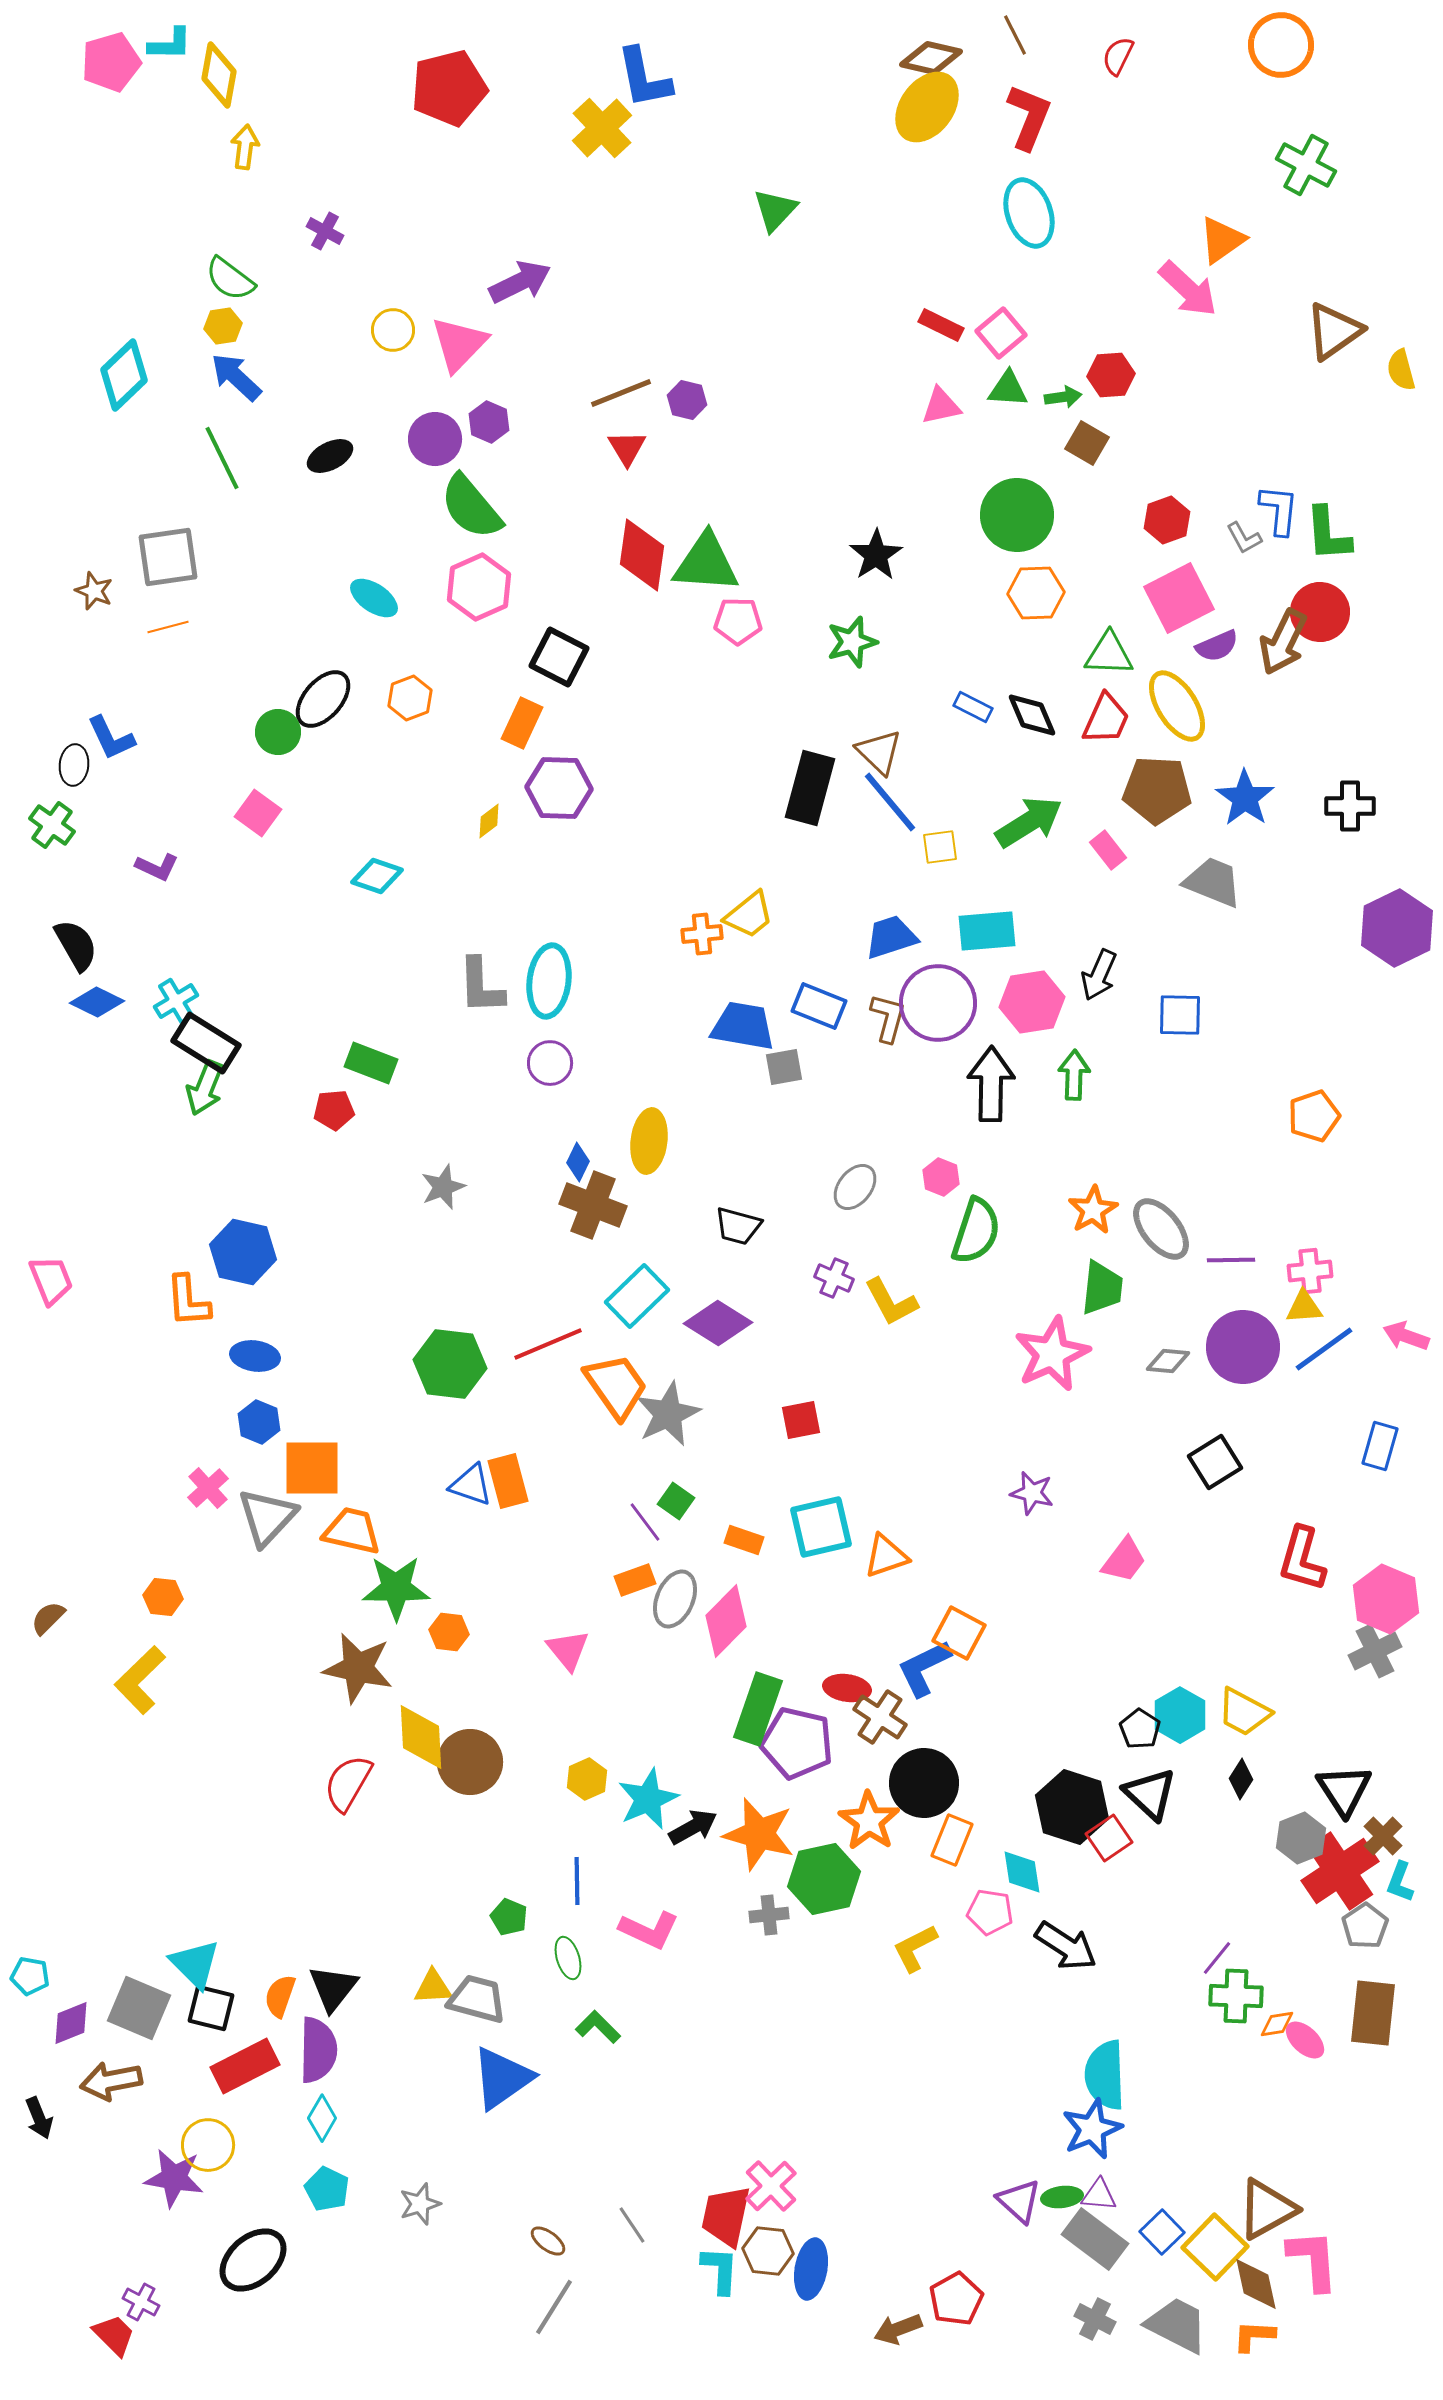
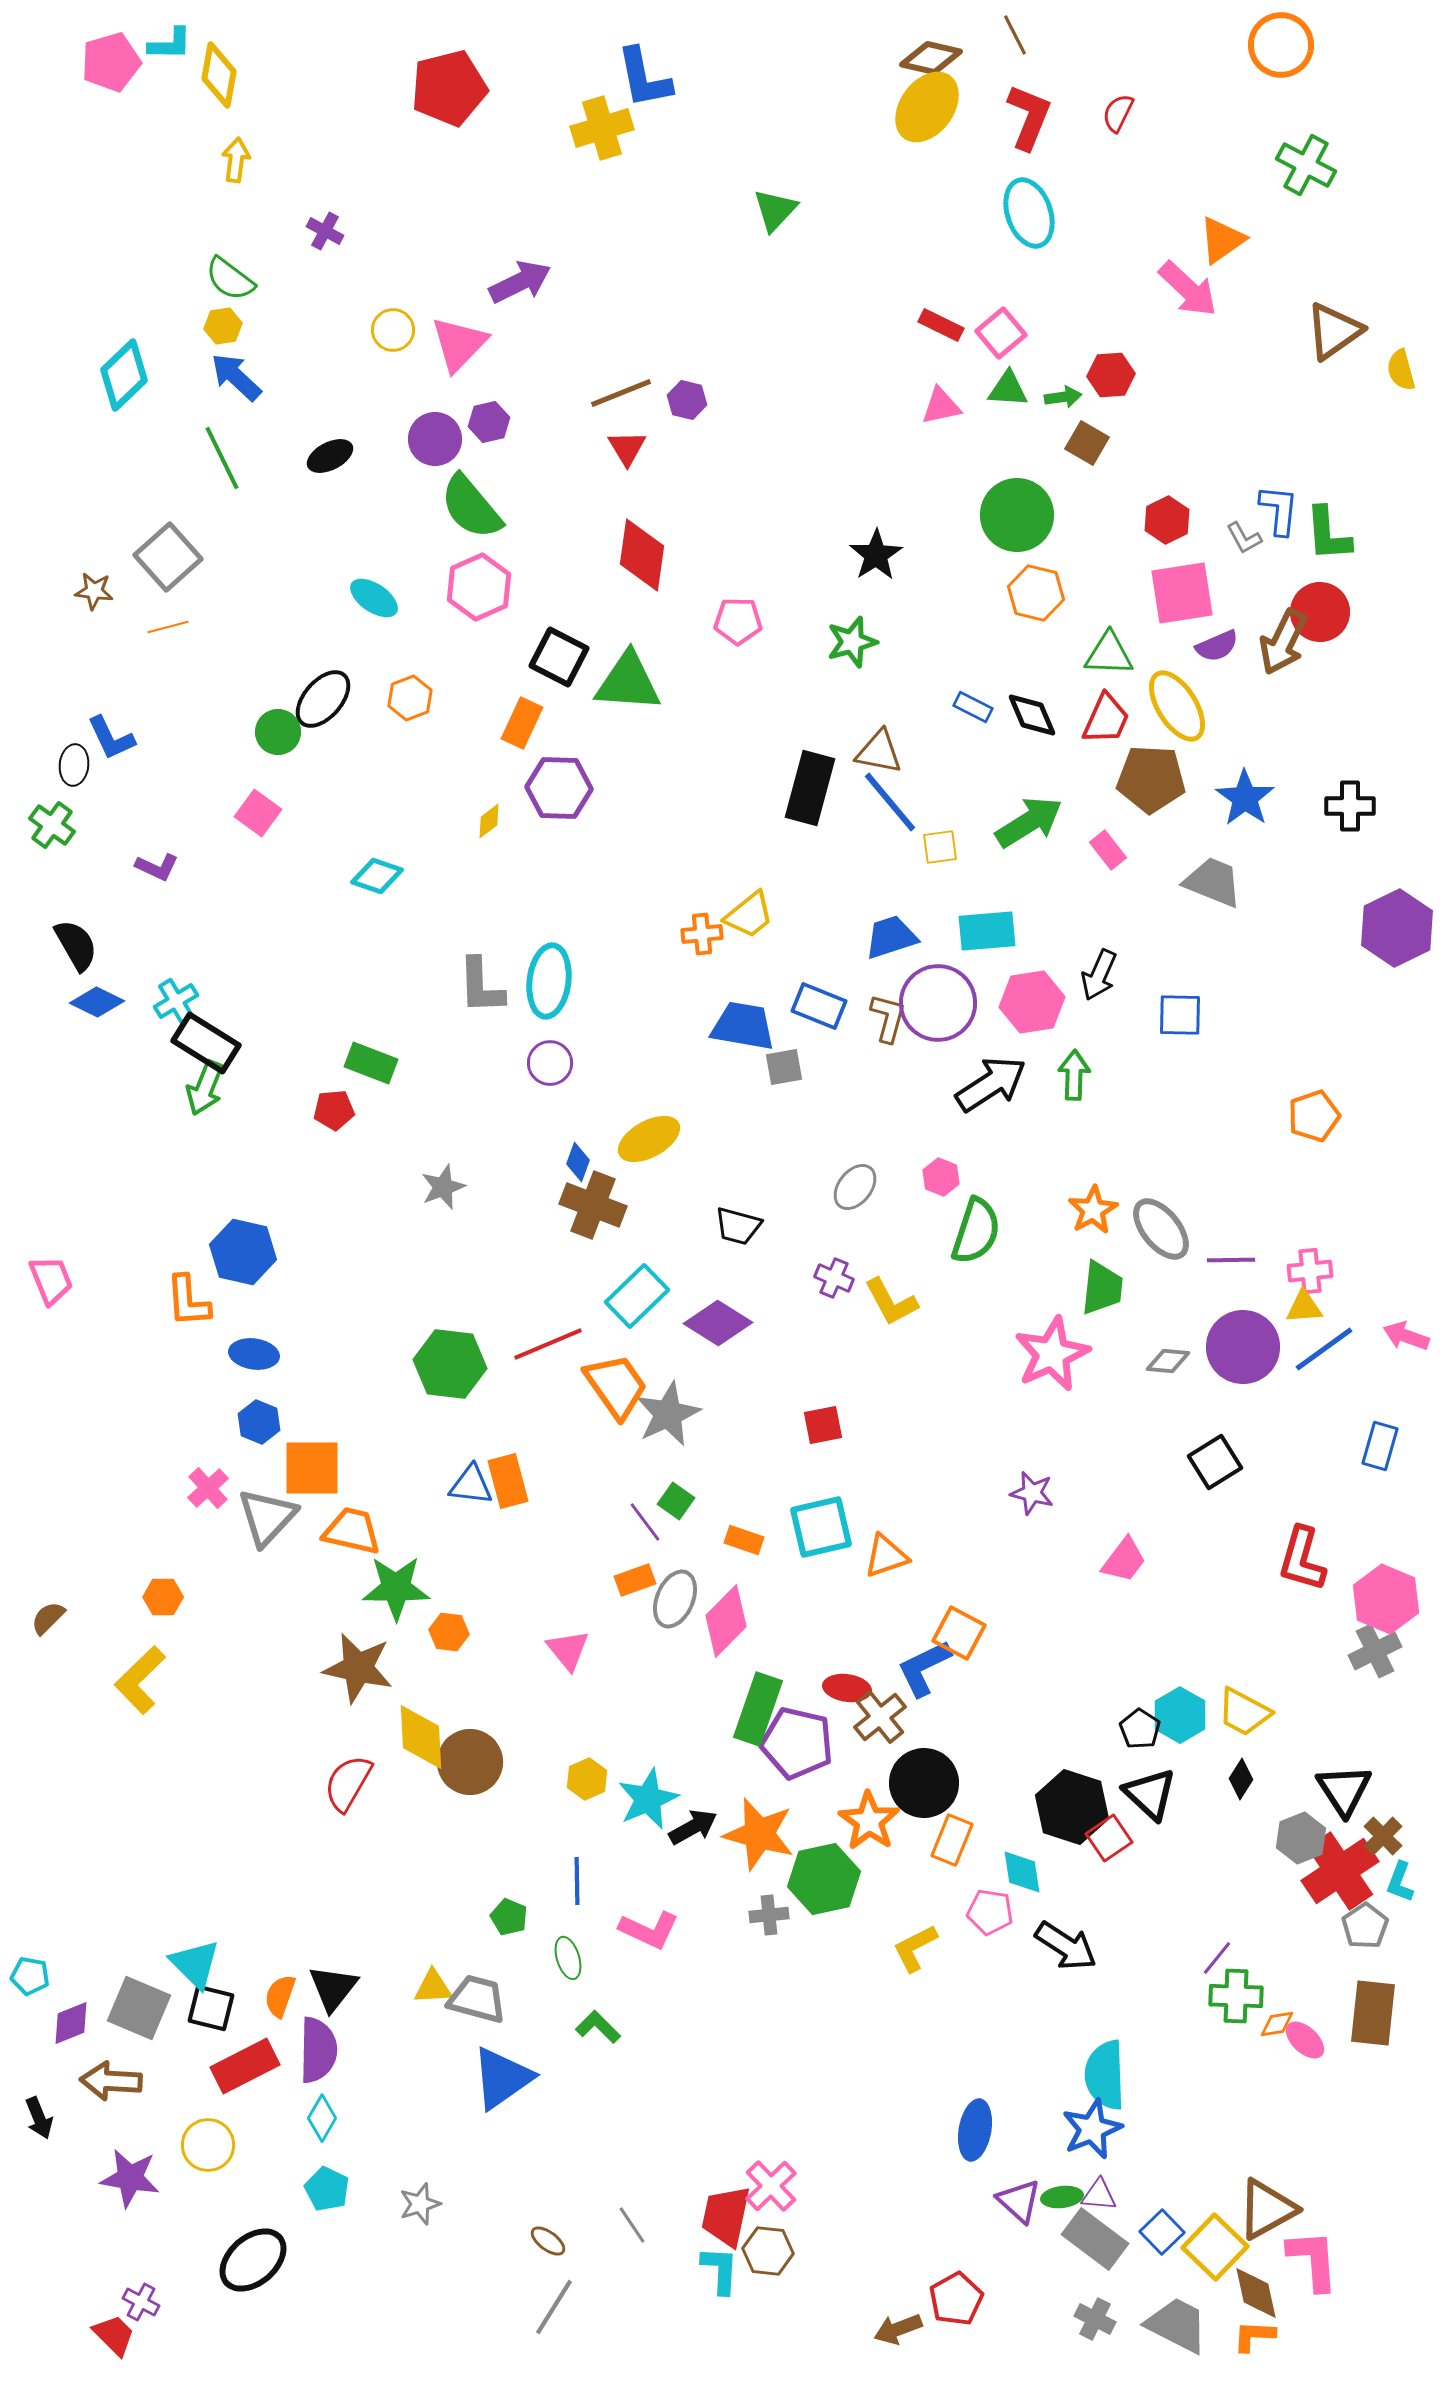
red semicircle at (1118, 56): moved 57 px down
yellow cross at (602, 128): rotated 26 degrees clockwise
yellow arrow at (245, 147): moved 9 px left, 13 px down
purple hexagon at (489, 422): rotated 24 degrees clockwise
red hexagon at (1167, 520): rotated 6 degrees counterclockwise
gray square at (168, 557): rotated 34 degrees counterclockwise
green triangle at (706, 563): moved 78 px left, 119 px down
brown star at (94, 591): rotated 15 degrees counterclockwise
orange hexagon at (1036, 593): rotated 16 degrees clockwise
pink square at (1179, 598): moved 3 px right, 5 px up; rotated 18 degrees clockwise
brown triangle at (879, 752): rotated 33 degrees counterclockwise
brown pentagon at (1157, 790): moved 6 px left, 11 px up
black arrow at (991, 1084): rotated 56 degrees clockwise
yellow ellipse at (649, 1141): moved 2 px up; rotated 54 degrees clockwise
blue diamond at (578, 1162): rotated 6 degrees counterclockwise
blue ellipse at (255, 1356): moved 1 px left, 2 px up
red square at (801, 1420): moved 22 px right, 5 px down
blue triangle at (471, 1485): rotated 12 degrees counterclockwise
orange hexagon at (163, 1597): rotated 6 degrees counterclockwise
brown cross at (880, 1717): rotated 18 degrees clockwise
brown arrow at (111, 2081): rotated 14 degrees clockwise
purple star at (174, 2178): moved 44 px left
blue ellipse at (811, 2269): moved 164 px right, 139 px up
brown diamond at (1256, 2284): moved 9 px down
